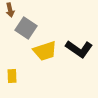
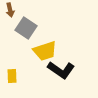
black L-shape: moved 18 px left, 21 px down
